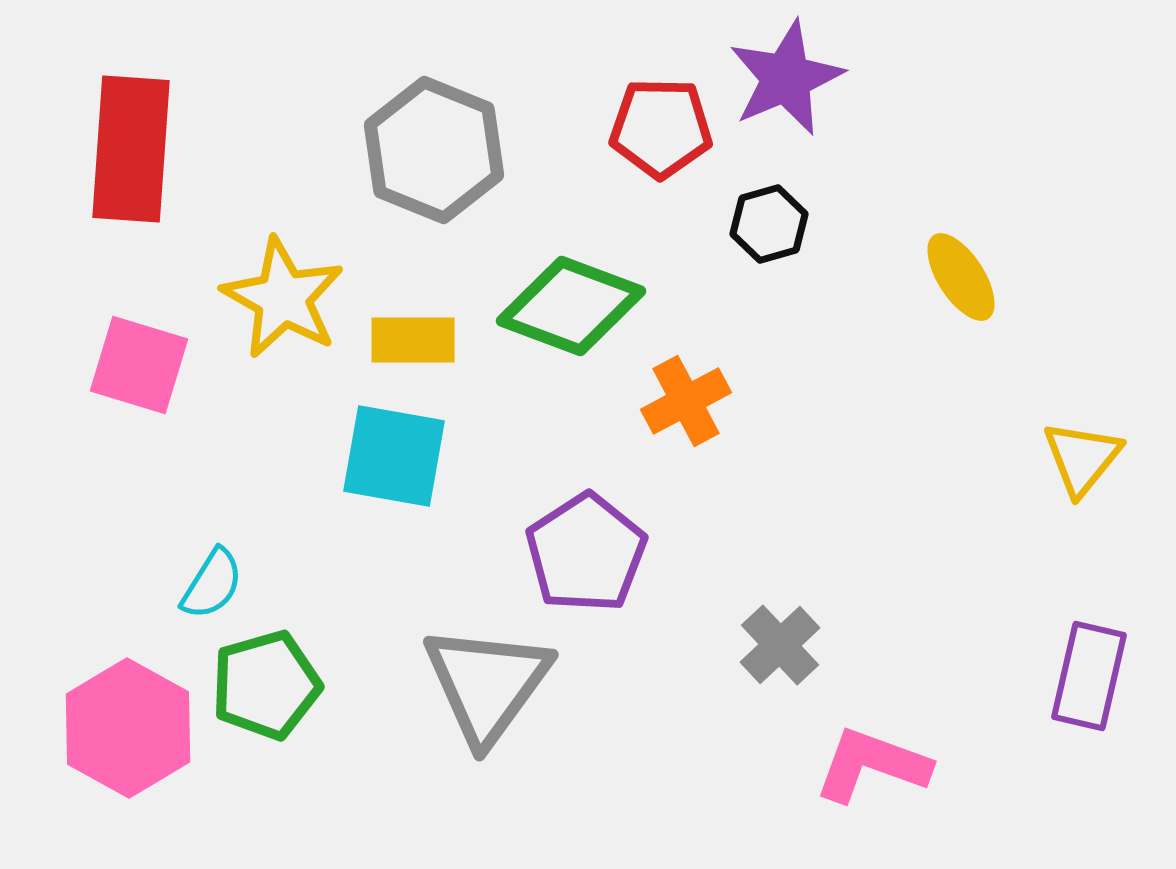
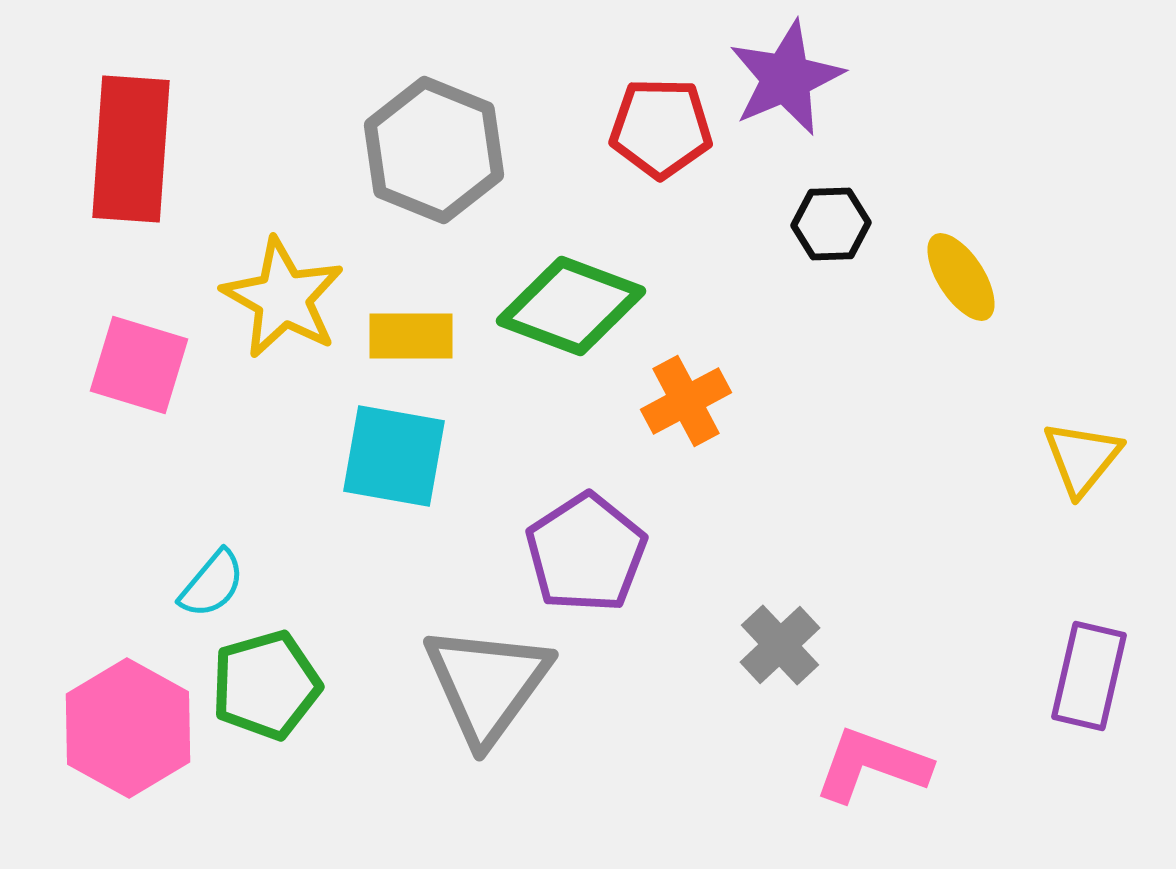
black hexagon: moved 62 px right; rotated 14 degrees clockwise
yellow rectangle: moved 2 px left, 4 px up
cyan semicircle: rotated 8 degrees clockwise
